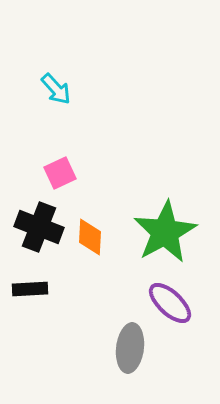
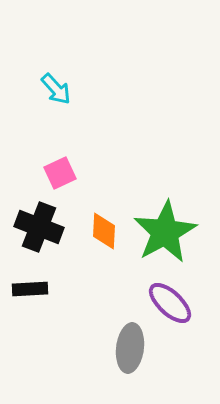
orange diamond: moved 14 px right, 6 px up
